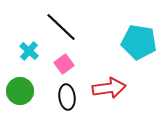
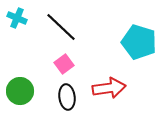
cyan pentagon: rotated 8 degrees clockwise
cyan cross: moved 12 px left, 33 px up; rotated 18 degrees counterclockwise
